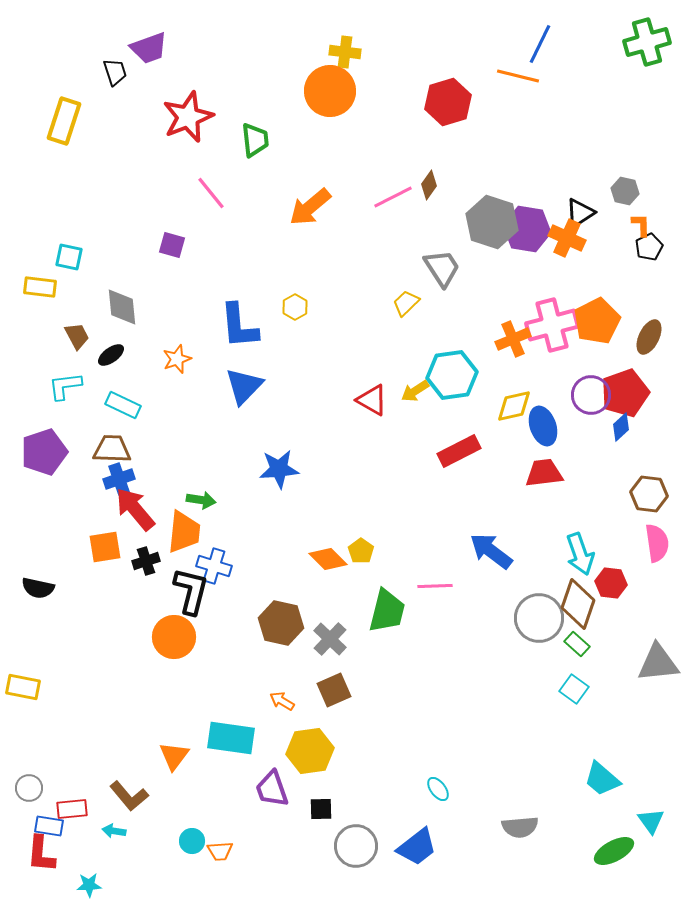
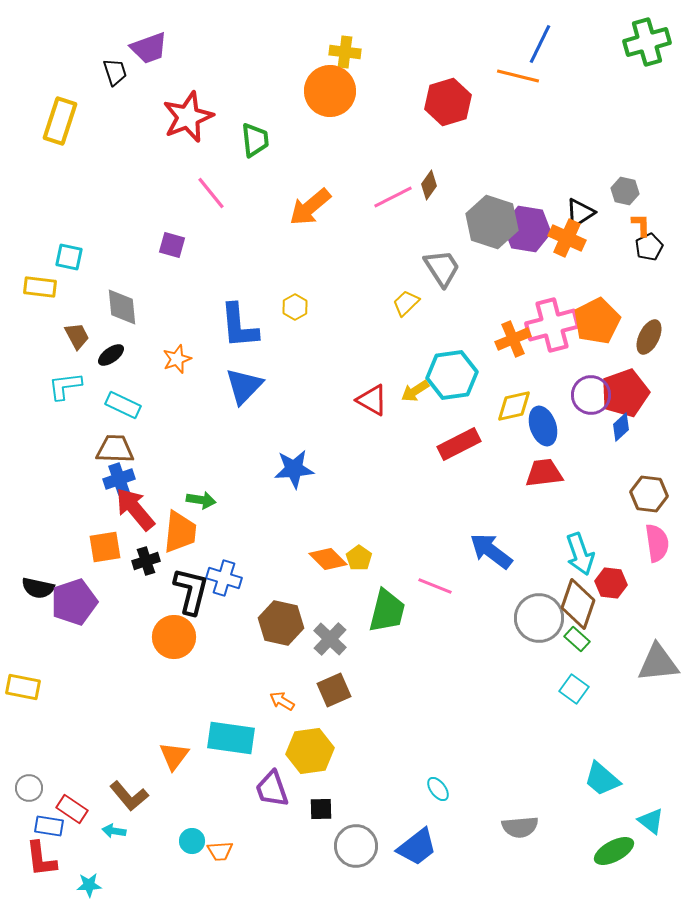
yellow rectangle at (64, 121): moved 4 px left
brown trapezoid at (112, 449): moved 3 px right
red rectangle at (459, 451): moved 7 px up
purple pentagon at (44, 452): moved 30 px right, 150 px down
blue star at (279, 469): moved 15 px right
orange trapezoid at (184, 532): moved 4 px left
yellow pentagon at (361, 551): moved 2 px left, 7 px down
blue cross at (214, 566): moved 10 px right, 12 px down
pink line at (435, 586): rotated 24 degrees clockwise
green rectangle at (577, 644): moved 5 px up
red rectangle at (72, 809): rotated 40 degrees clockwise
cyan triangle at (651, 821): rotated 16 degrees counterclockwise
red L-shape at (41, 854): moved 5 px down; rotated 12 degrees counterclockwise
